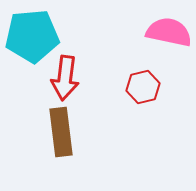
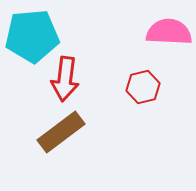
pink semicircle: rotated 9 degrees counterclockwise
red arrow: moved 1 px down
brown rectangle: rotated 60 degrees clockwise
